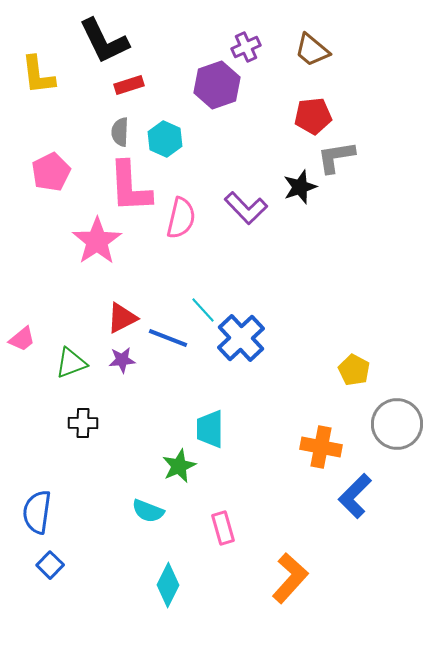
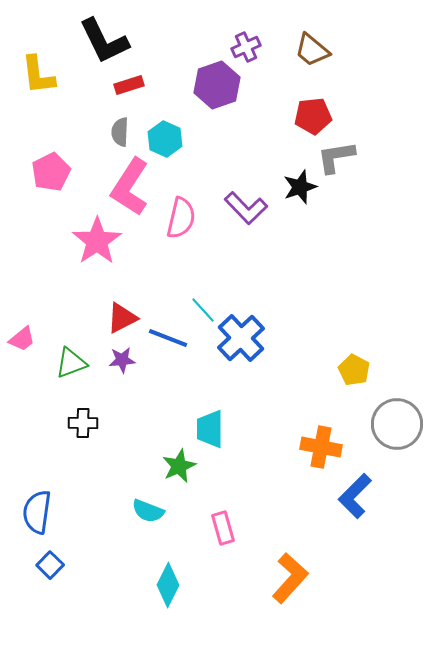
pink L-shape: rotated 36 degrees clockwise
